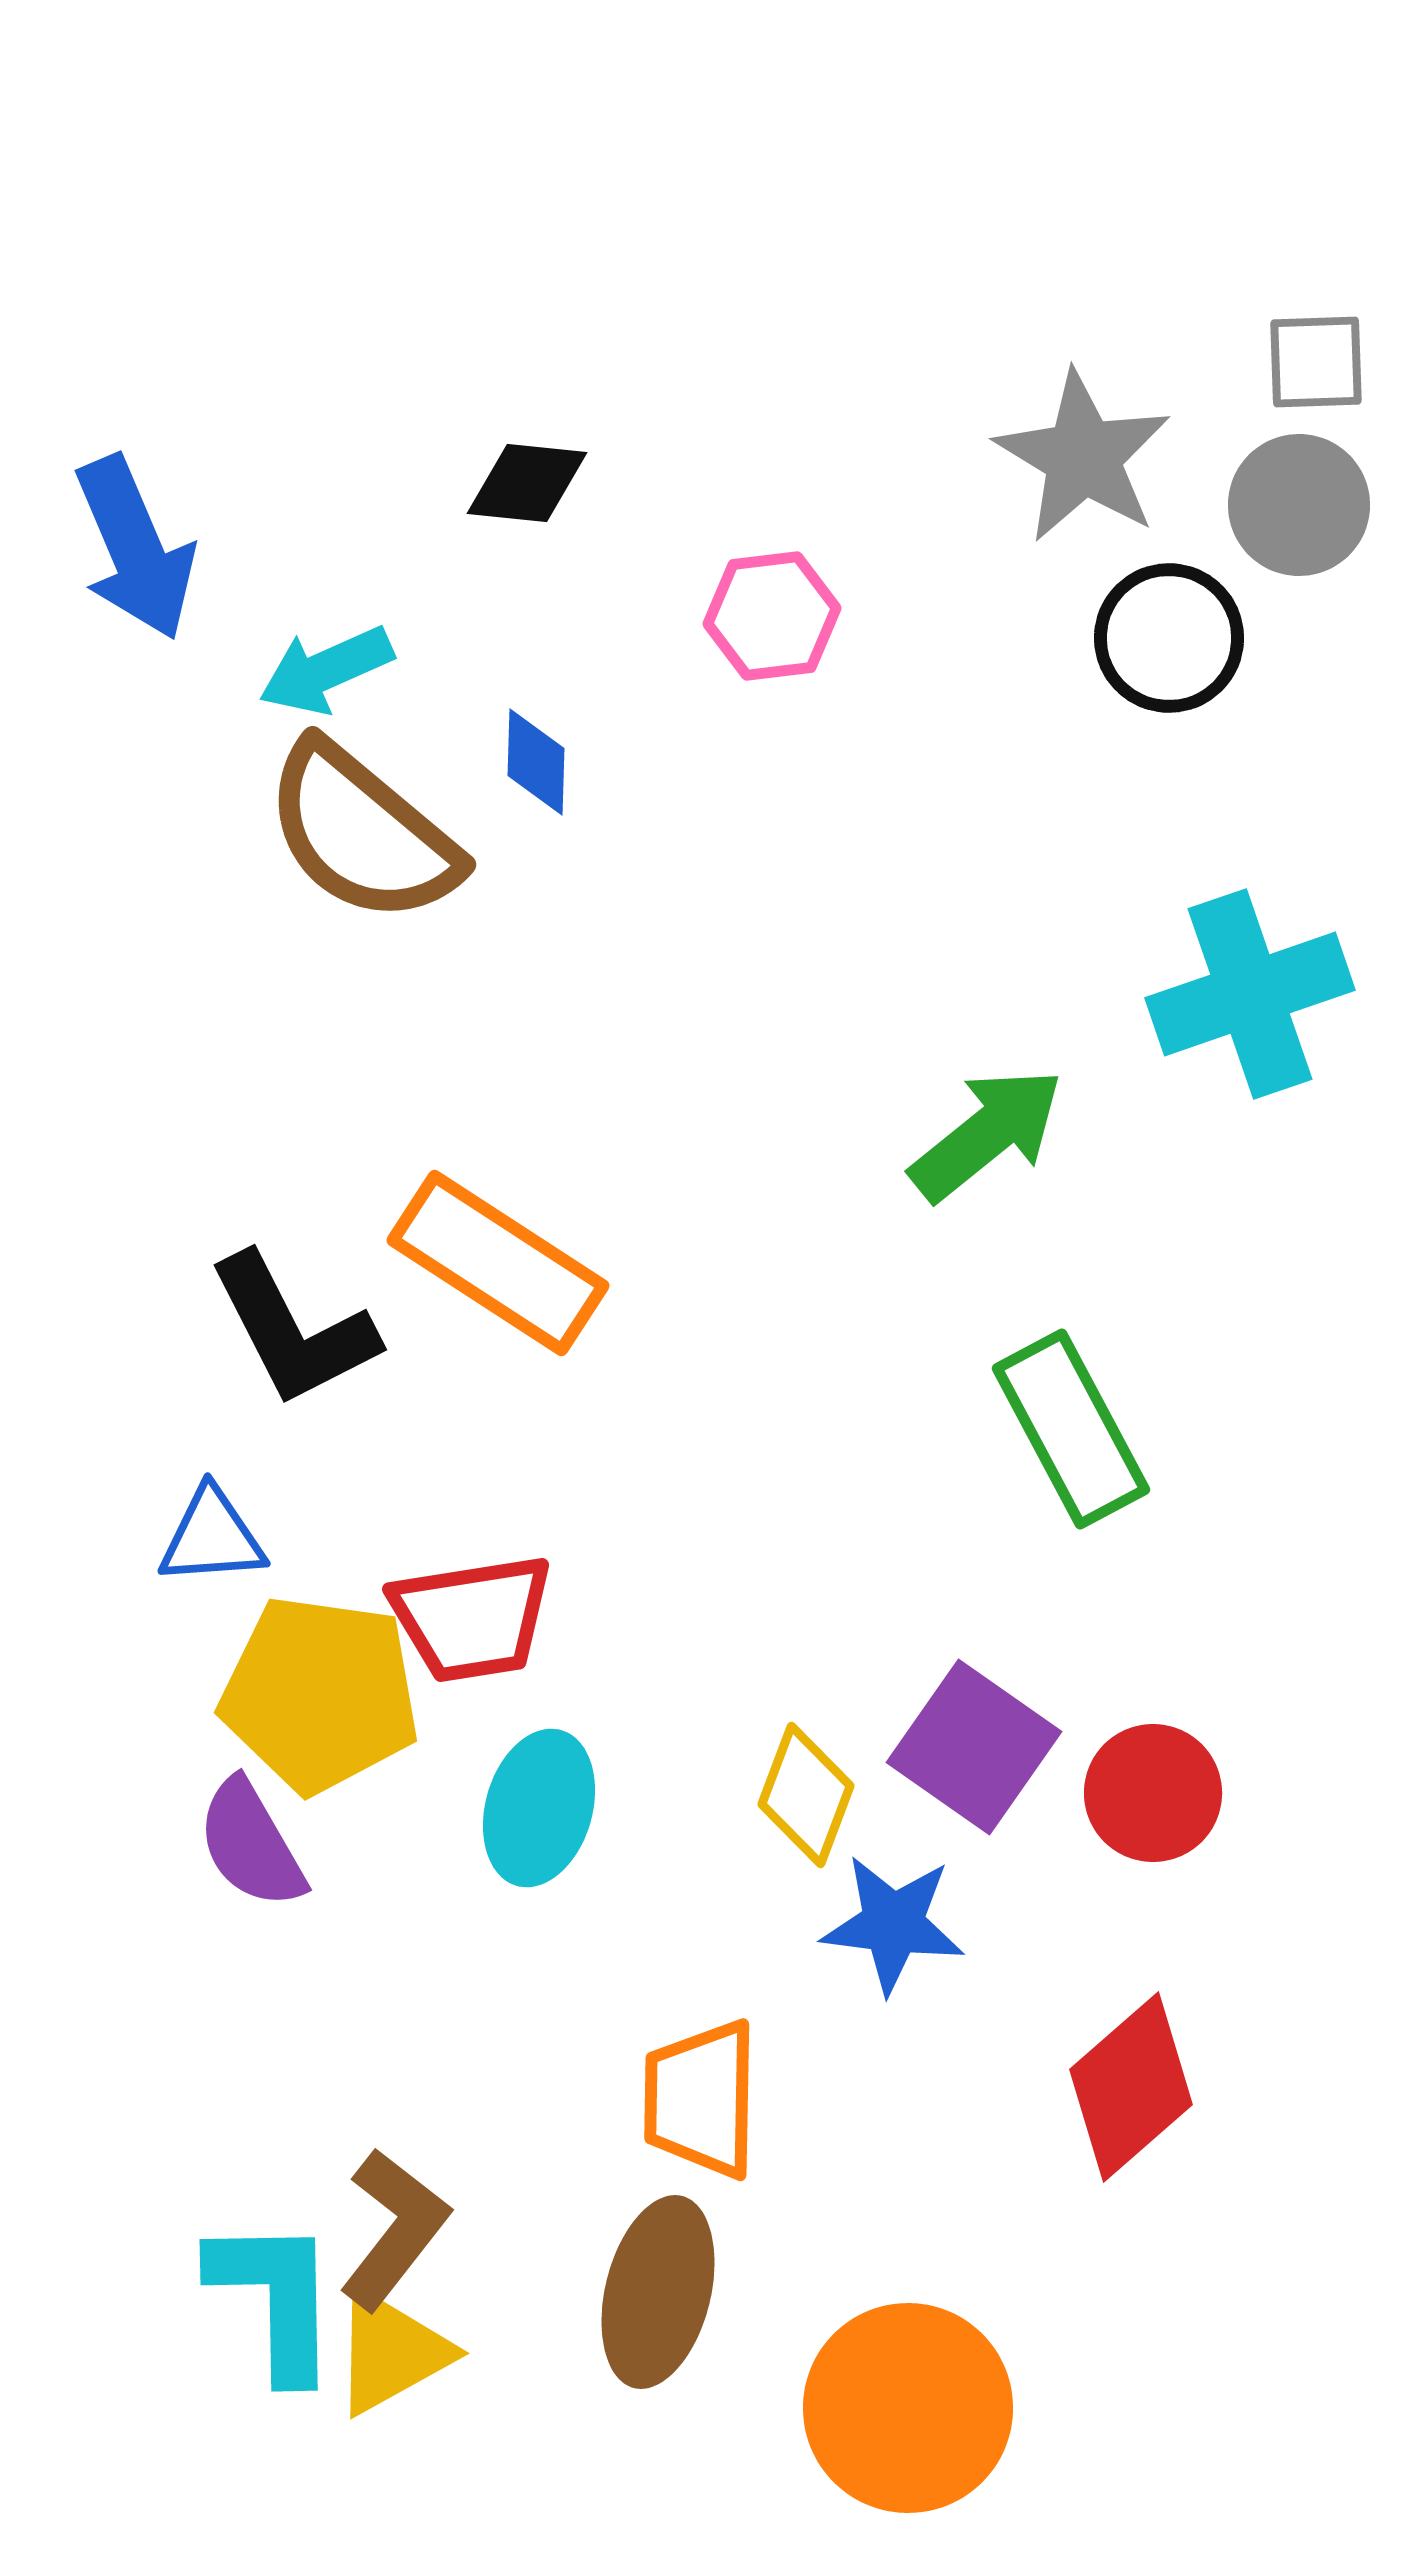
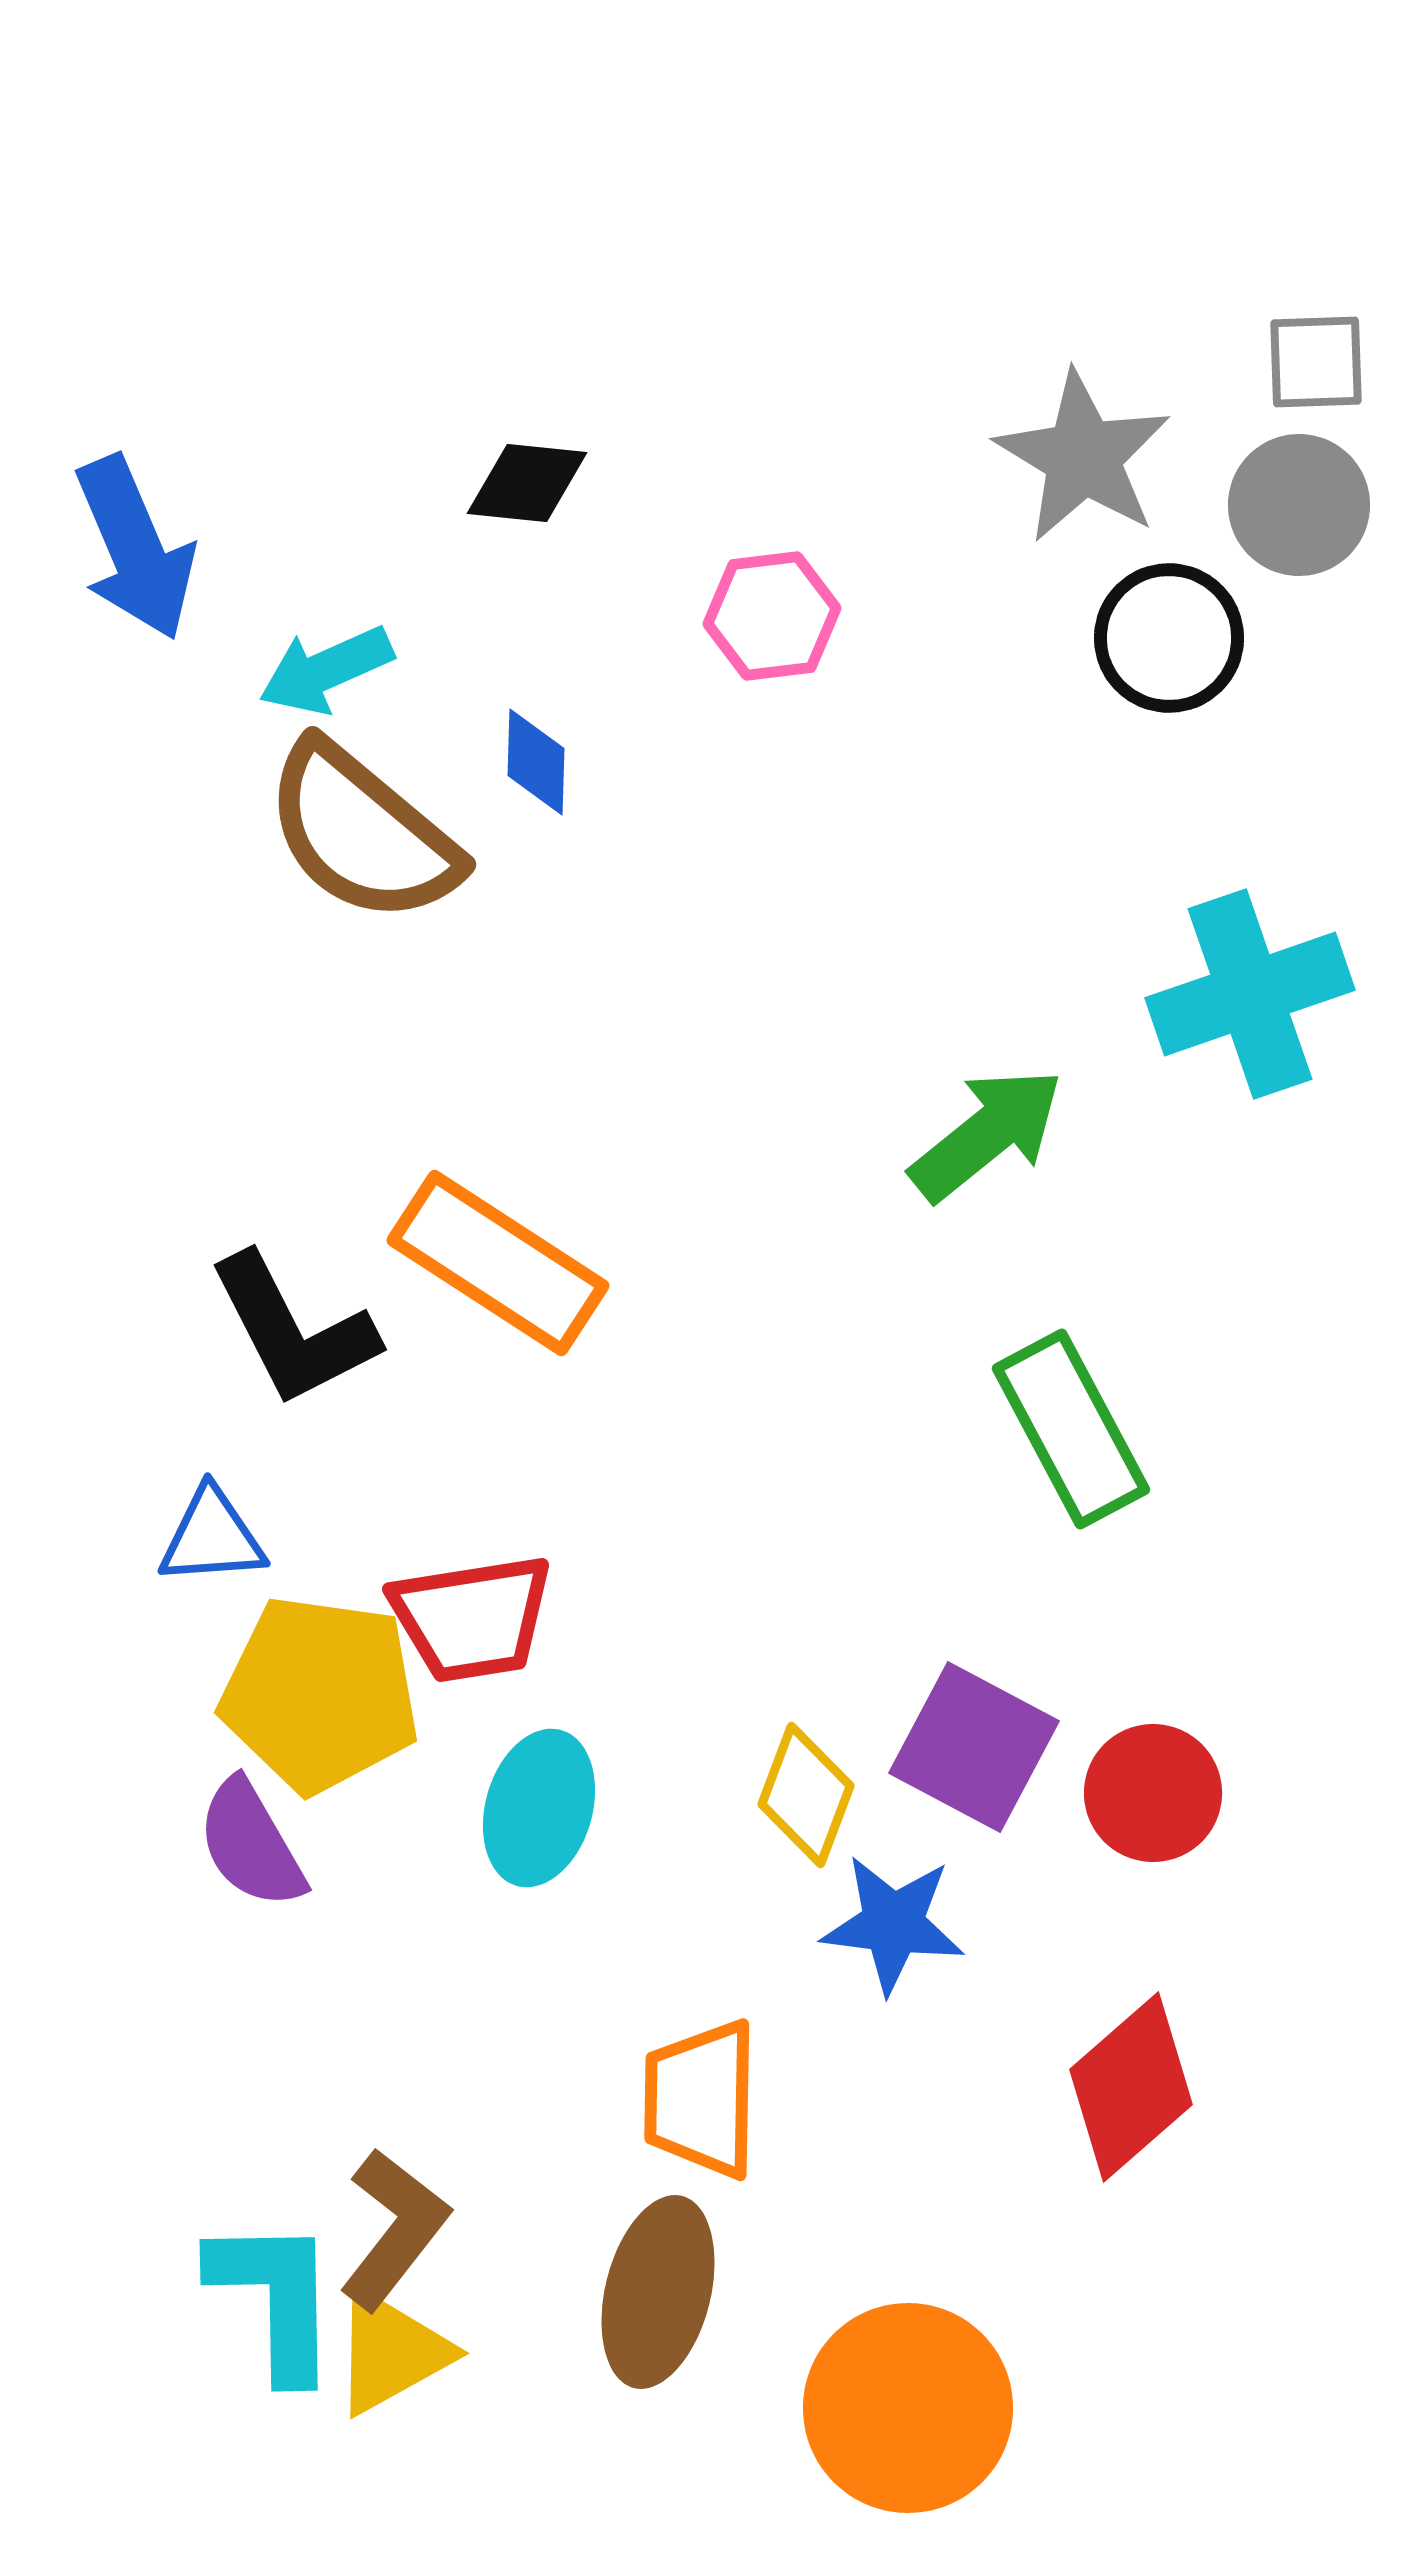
purple square: rotated 7 degrees counterclockwise
